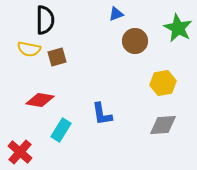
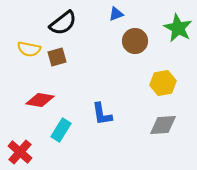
black semicircle: moved 18 px right, 3 px down; rotated 52 degrees clockwise
